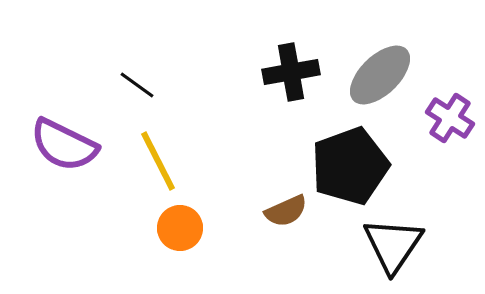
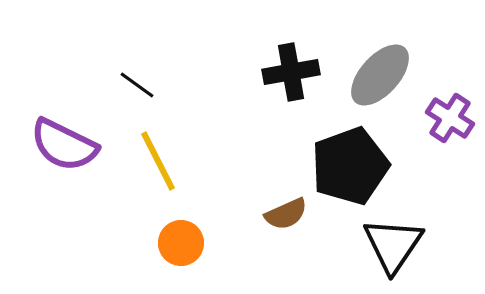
gray ellipse: rotated 4 degrees counterclockwise
brown semicircle: moved 3 px down
orange circle: moved 1 px right, 15 px down
